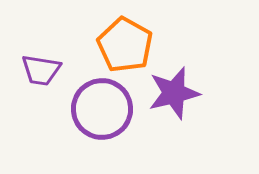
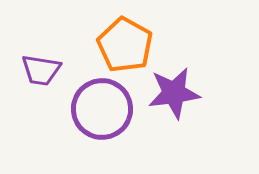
purple star: rotated 6 degrees clockwise
